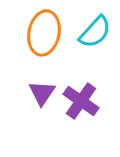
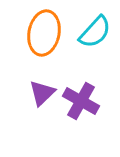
purple triangle: rotated 12 degrees clockwise
purple cross: rotated 6 degrees counterclockwise
